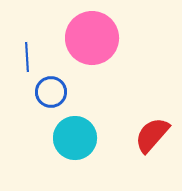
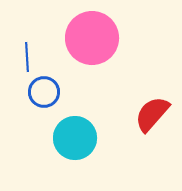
blue circle: moved 7 px left
red semicircle: moved 21 px up
